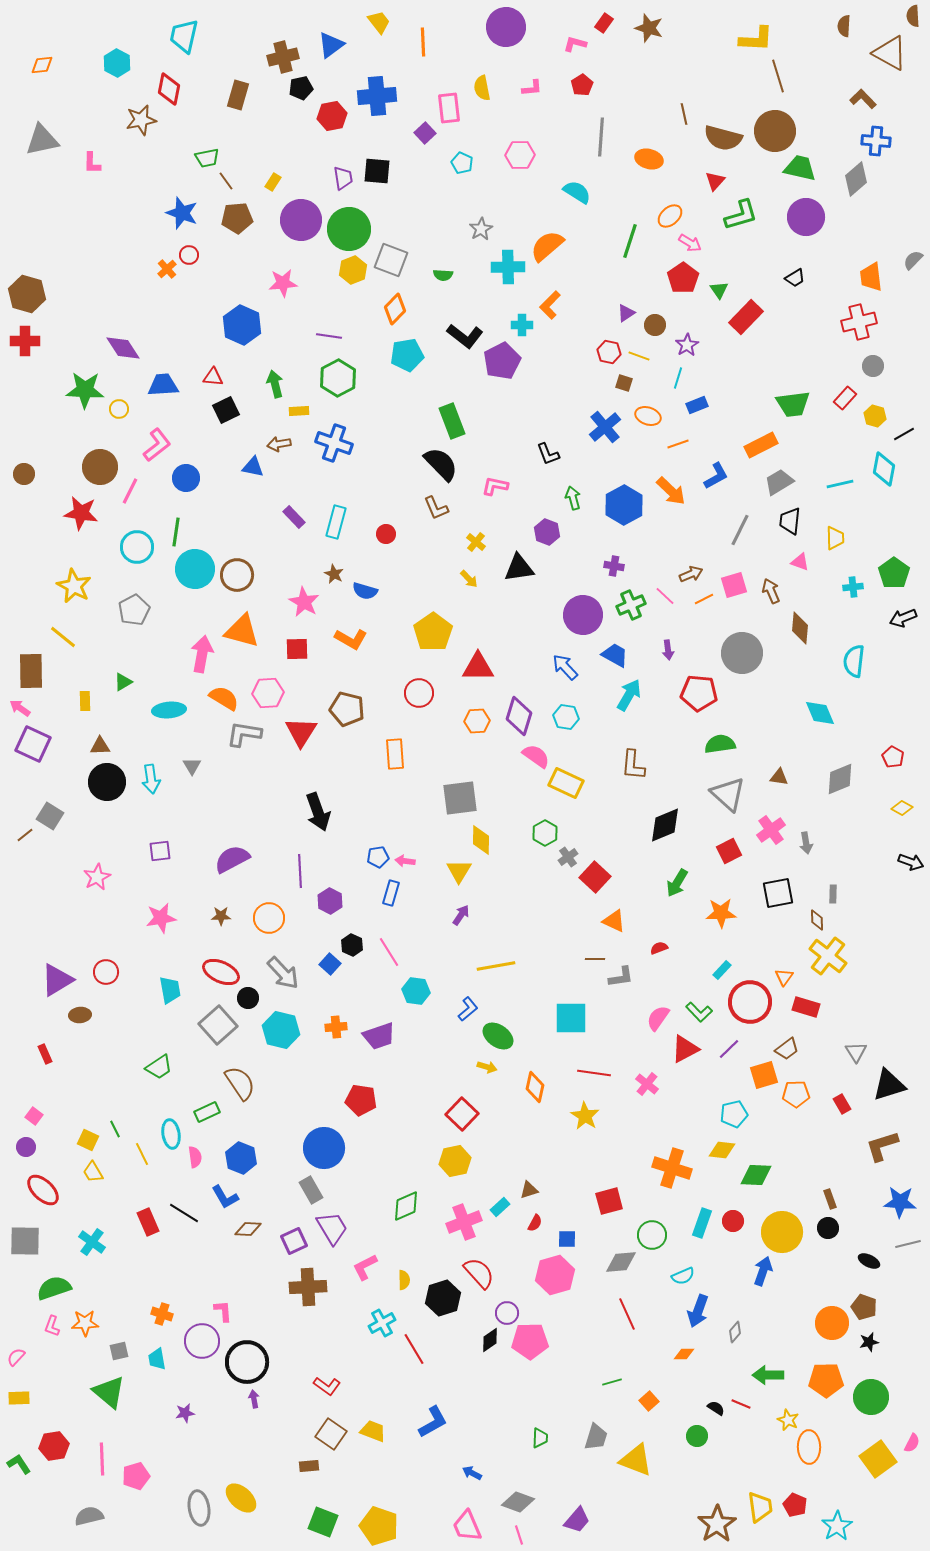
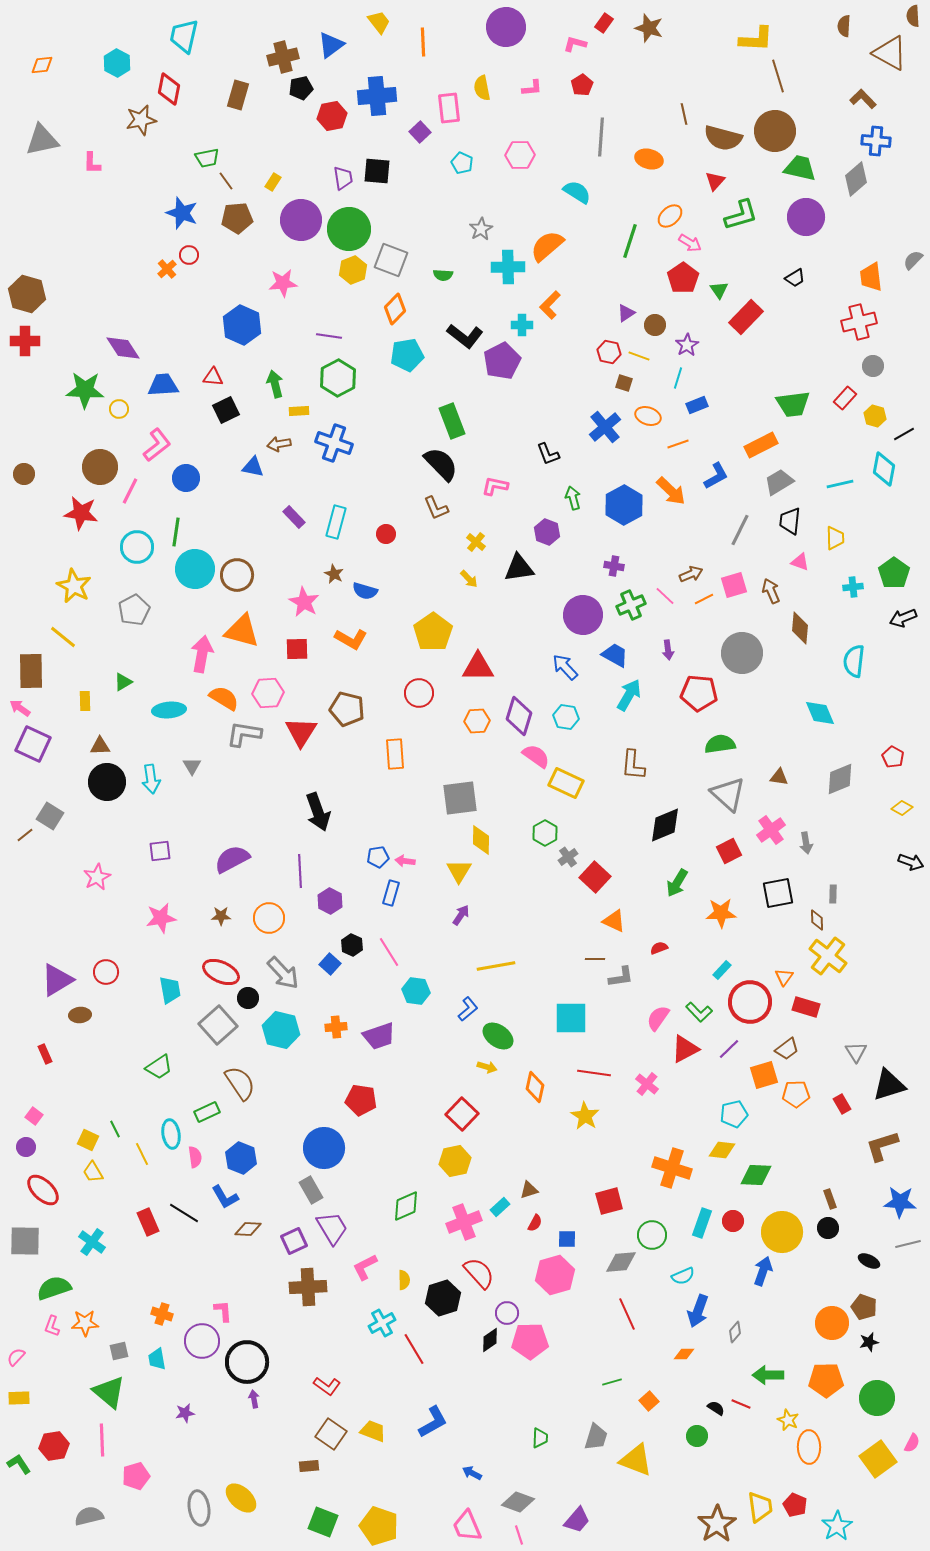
purple square at (425, 133): moved 5 px left, 1 px up
green circle at (871, 1397): moved 6 px right, 1 px down
pink line at (102, 1459): moved 19 px up
